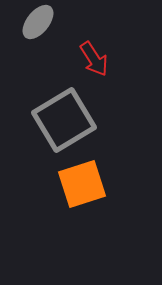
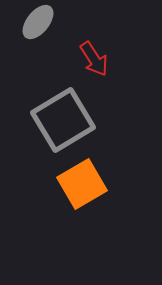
gray square: moved 1 px left
orange square: rotated 12 degrees counterclockwise
